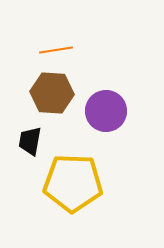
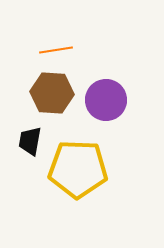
purple circle: moved 11 px up
yellow pentagon: moved 5 px right, 14 px up
